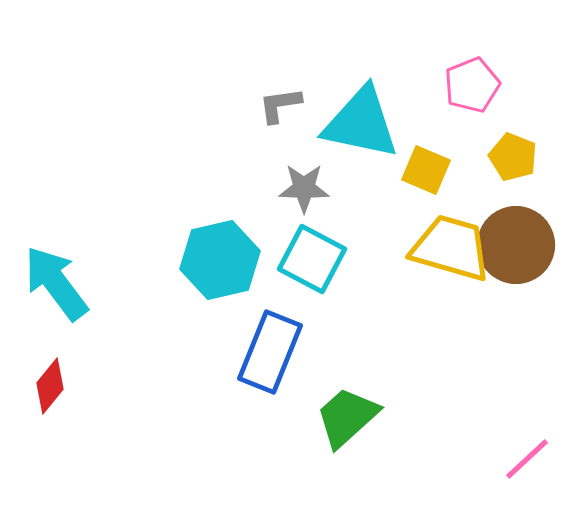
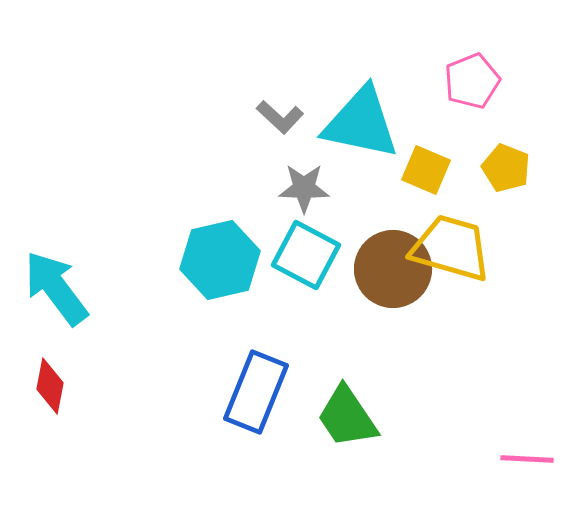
pink pentagon: moved 4 px up
gray L-shape: moved 12 px down; rotated 129 degrees counterclockwise
yellow pentagon: moved 7 px left, 11 px down
brown circle: moved 123 px left, 24 px down
cyan square: moved 6 px left, 4 px up
cyan arrow: moved 5 px down
blue rectangle: moved 14 px left, 40 px down
red diamond: rotated 28 degrees counterclockwise
green trapezoid: rotated 82 degrees counterclockwise
pink line: rotated 46 degrees clockwise
